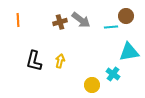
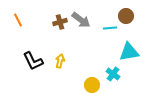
orange line: rotated 24 degrees counterclockwise
cyan line: moved 1 px left, 1 px down
black L-shape: moved 1 px left; rotated 40 degrees counterclockwise
